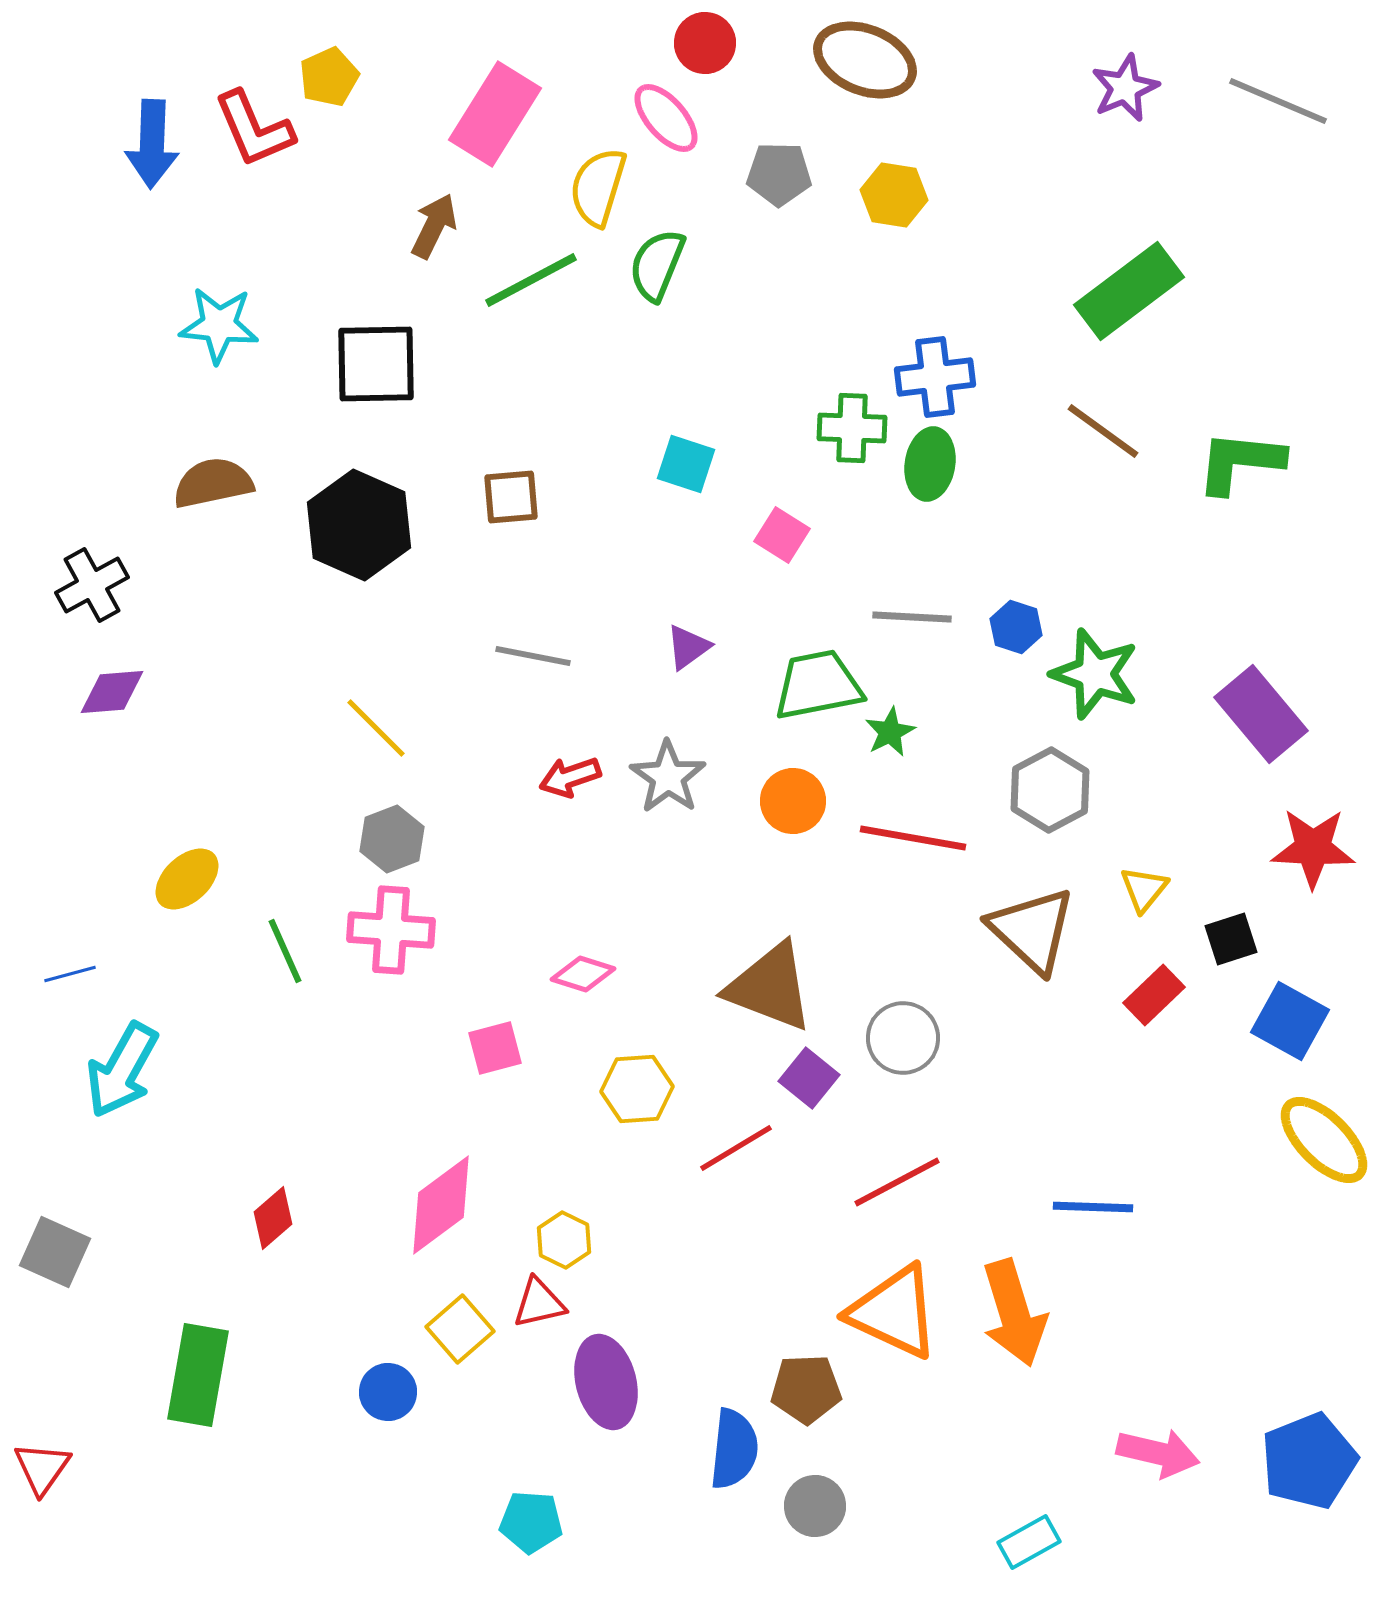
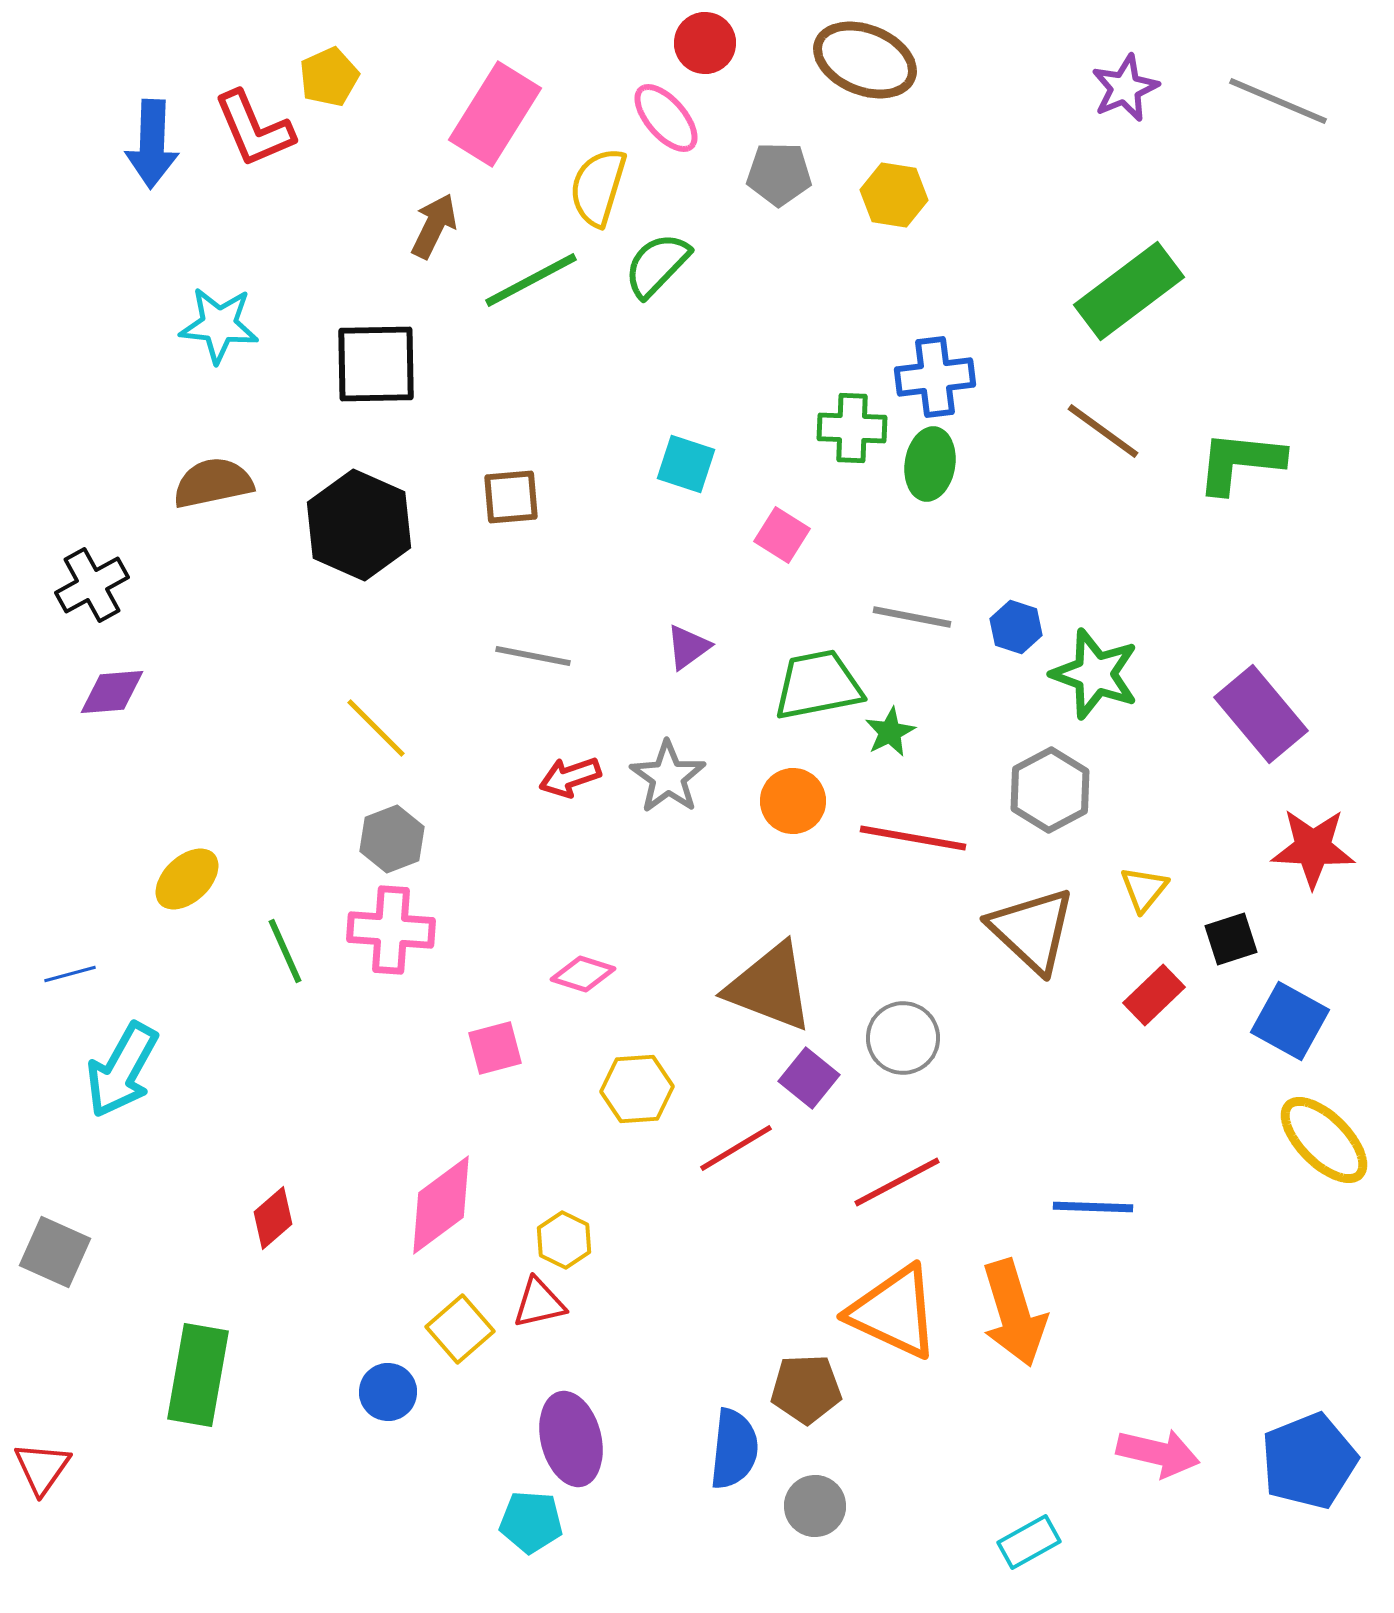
green semicircle at (657, 265): rotated 22 degrees clockwise
gray line at (912, 617): rotated 8 degrees clockwise
purple ellipse at (606, 1382): moved 35 px left, 57 px down
